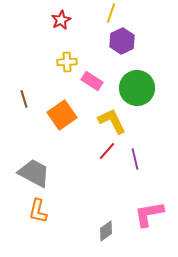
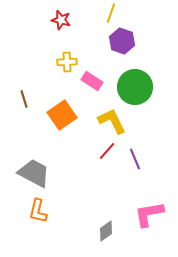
red star: rotated 30 degrees counterclockwise
purple hexagon: rotated 15 degrees counterclockwise
green circle: moved 2 px left, 1 px up
purple line: rotated 10 degrees counterclockwise
